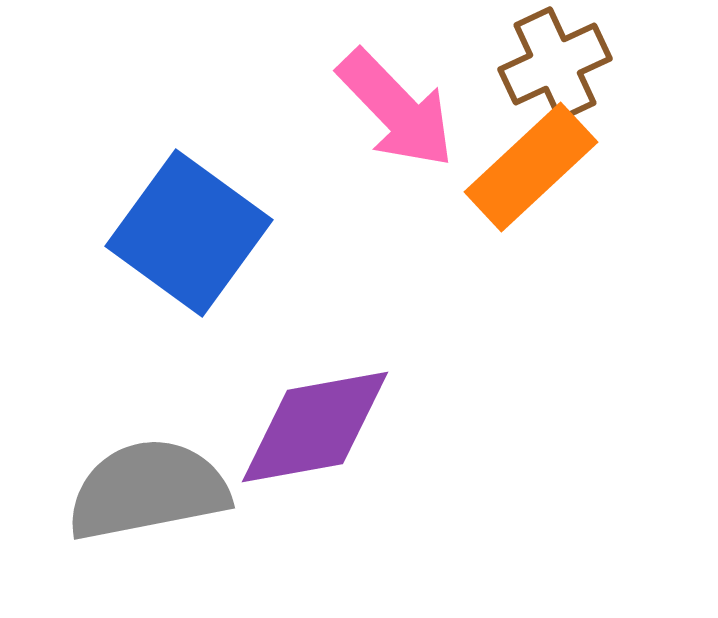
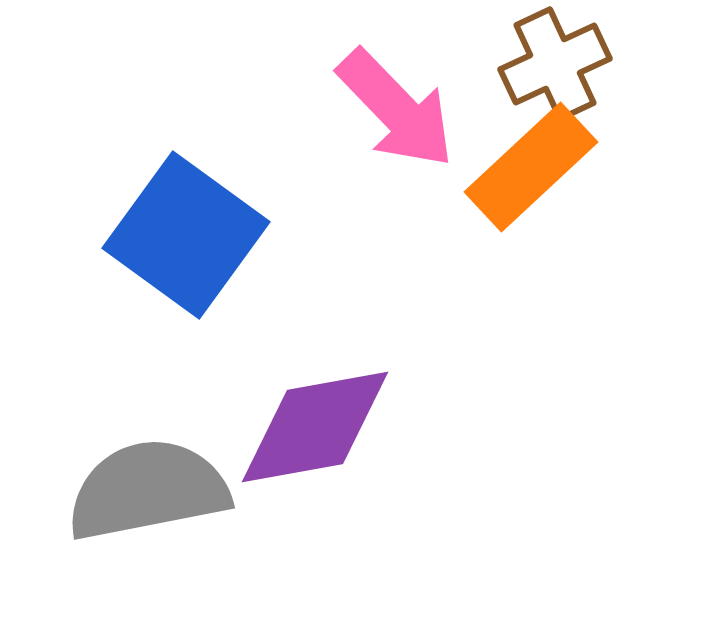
blue square: moved 3 px left, 2 px down
